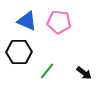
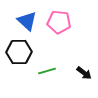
blue triangle: rotated 20 degrees clockwise
green line: rotated 36 degrees clockwise
